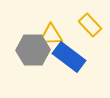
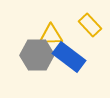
gray hexagon: moved 4 px right, 5 px down
